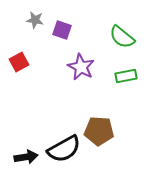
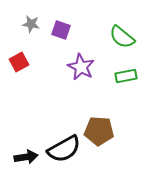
gray star: moved 4 px left, 4 px down
purple square: moved 1 px left
